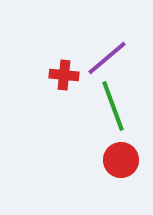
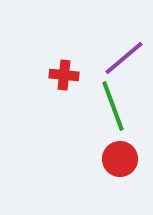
purple line: moved 17 px right
red circle: moved 1 px left, 1 px up
